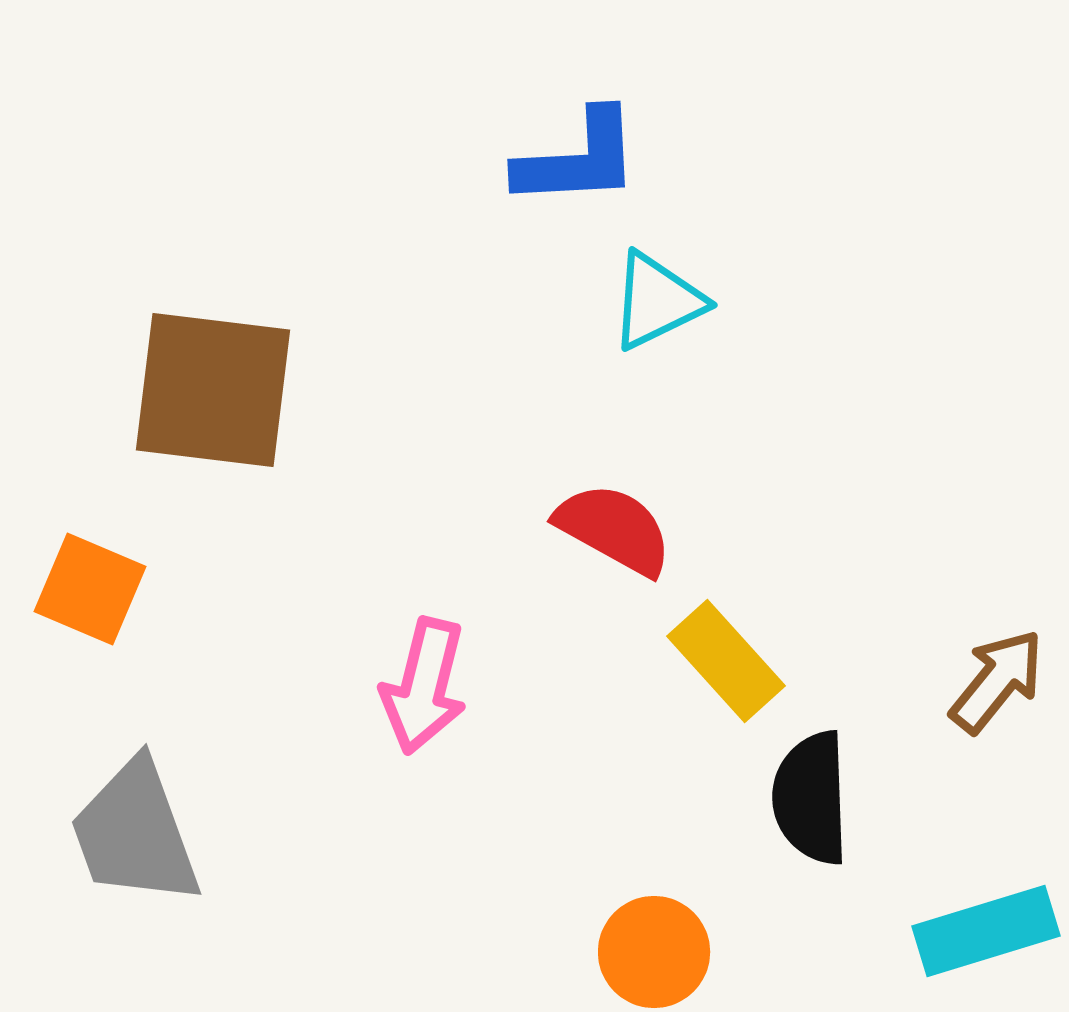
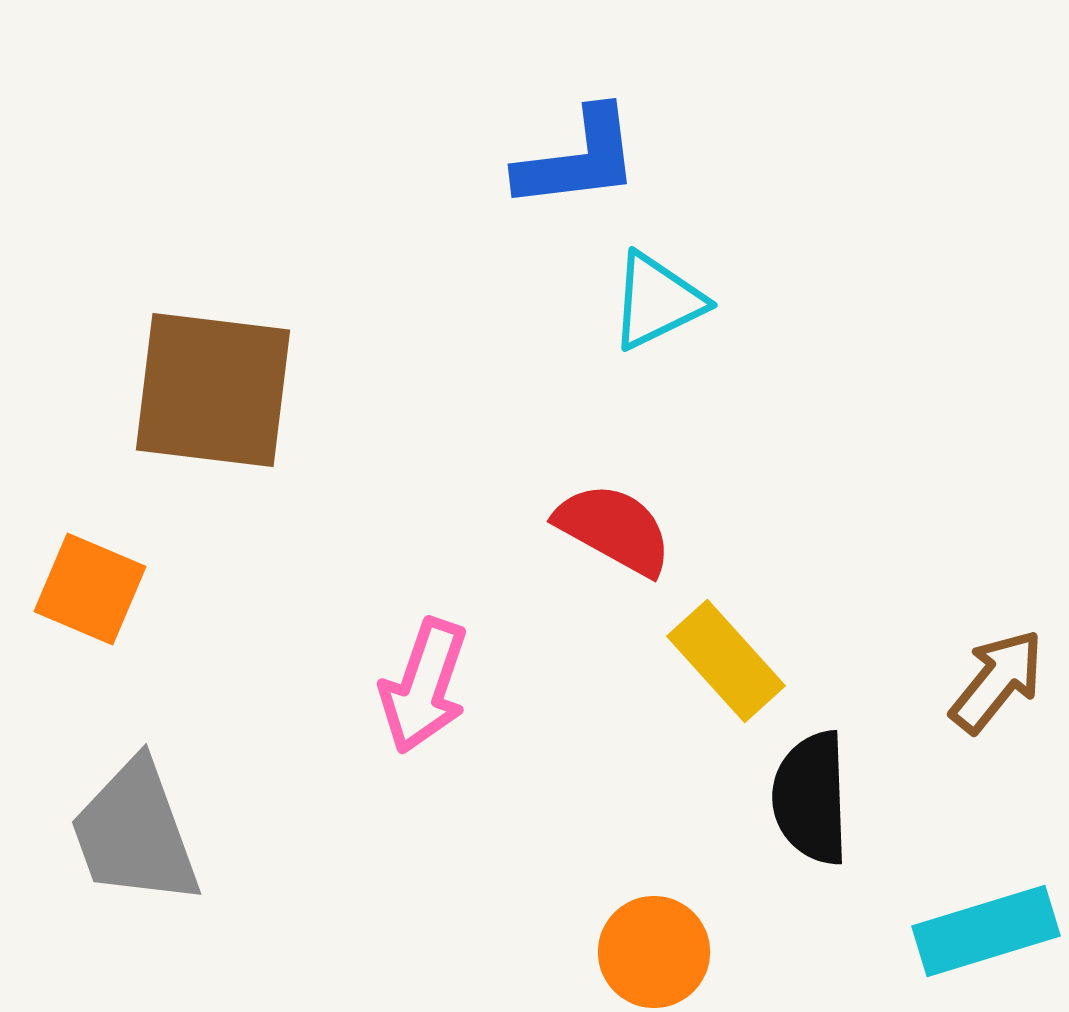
blue L-shape: rotated 4 degrees counterclockwise
pink arrow: rotated 5 degrees clockwise
